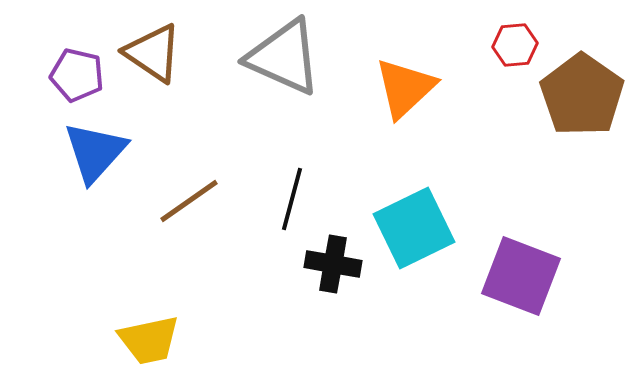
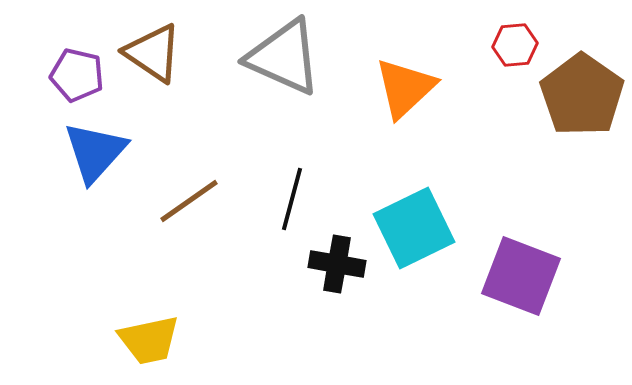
black cross: moved 4 px right
